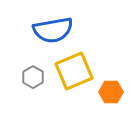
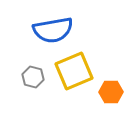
gray hexagon: rotated 15 degrees counterclockwise
